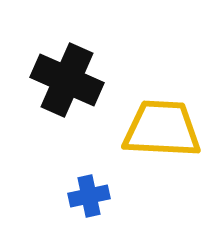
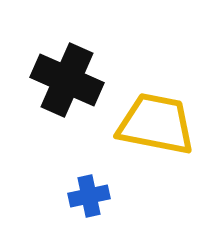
yellow trapezoid: moved 6 px left, 5 px up; rotated 8 degrees clockwise
